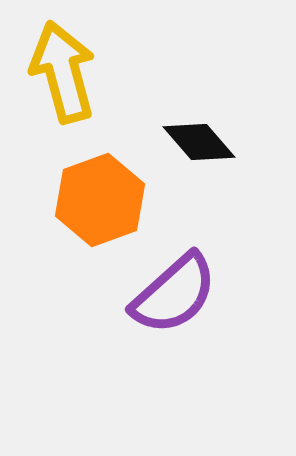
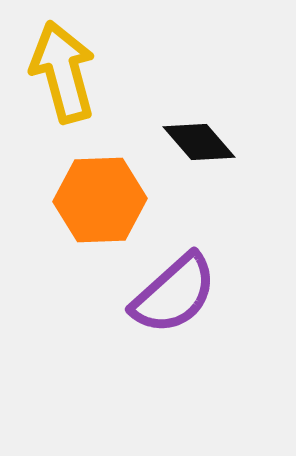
orange hexagon: rotated 18 degrees clockwise
